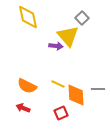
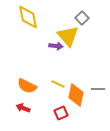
orange diamond: rotated 15 degrees clockwise
